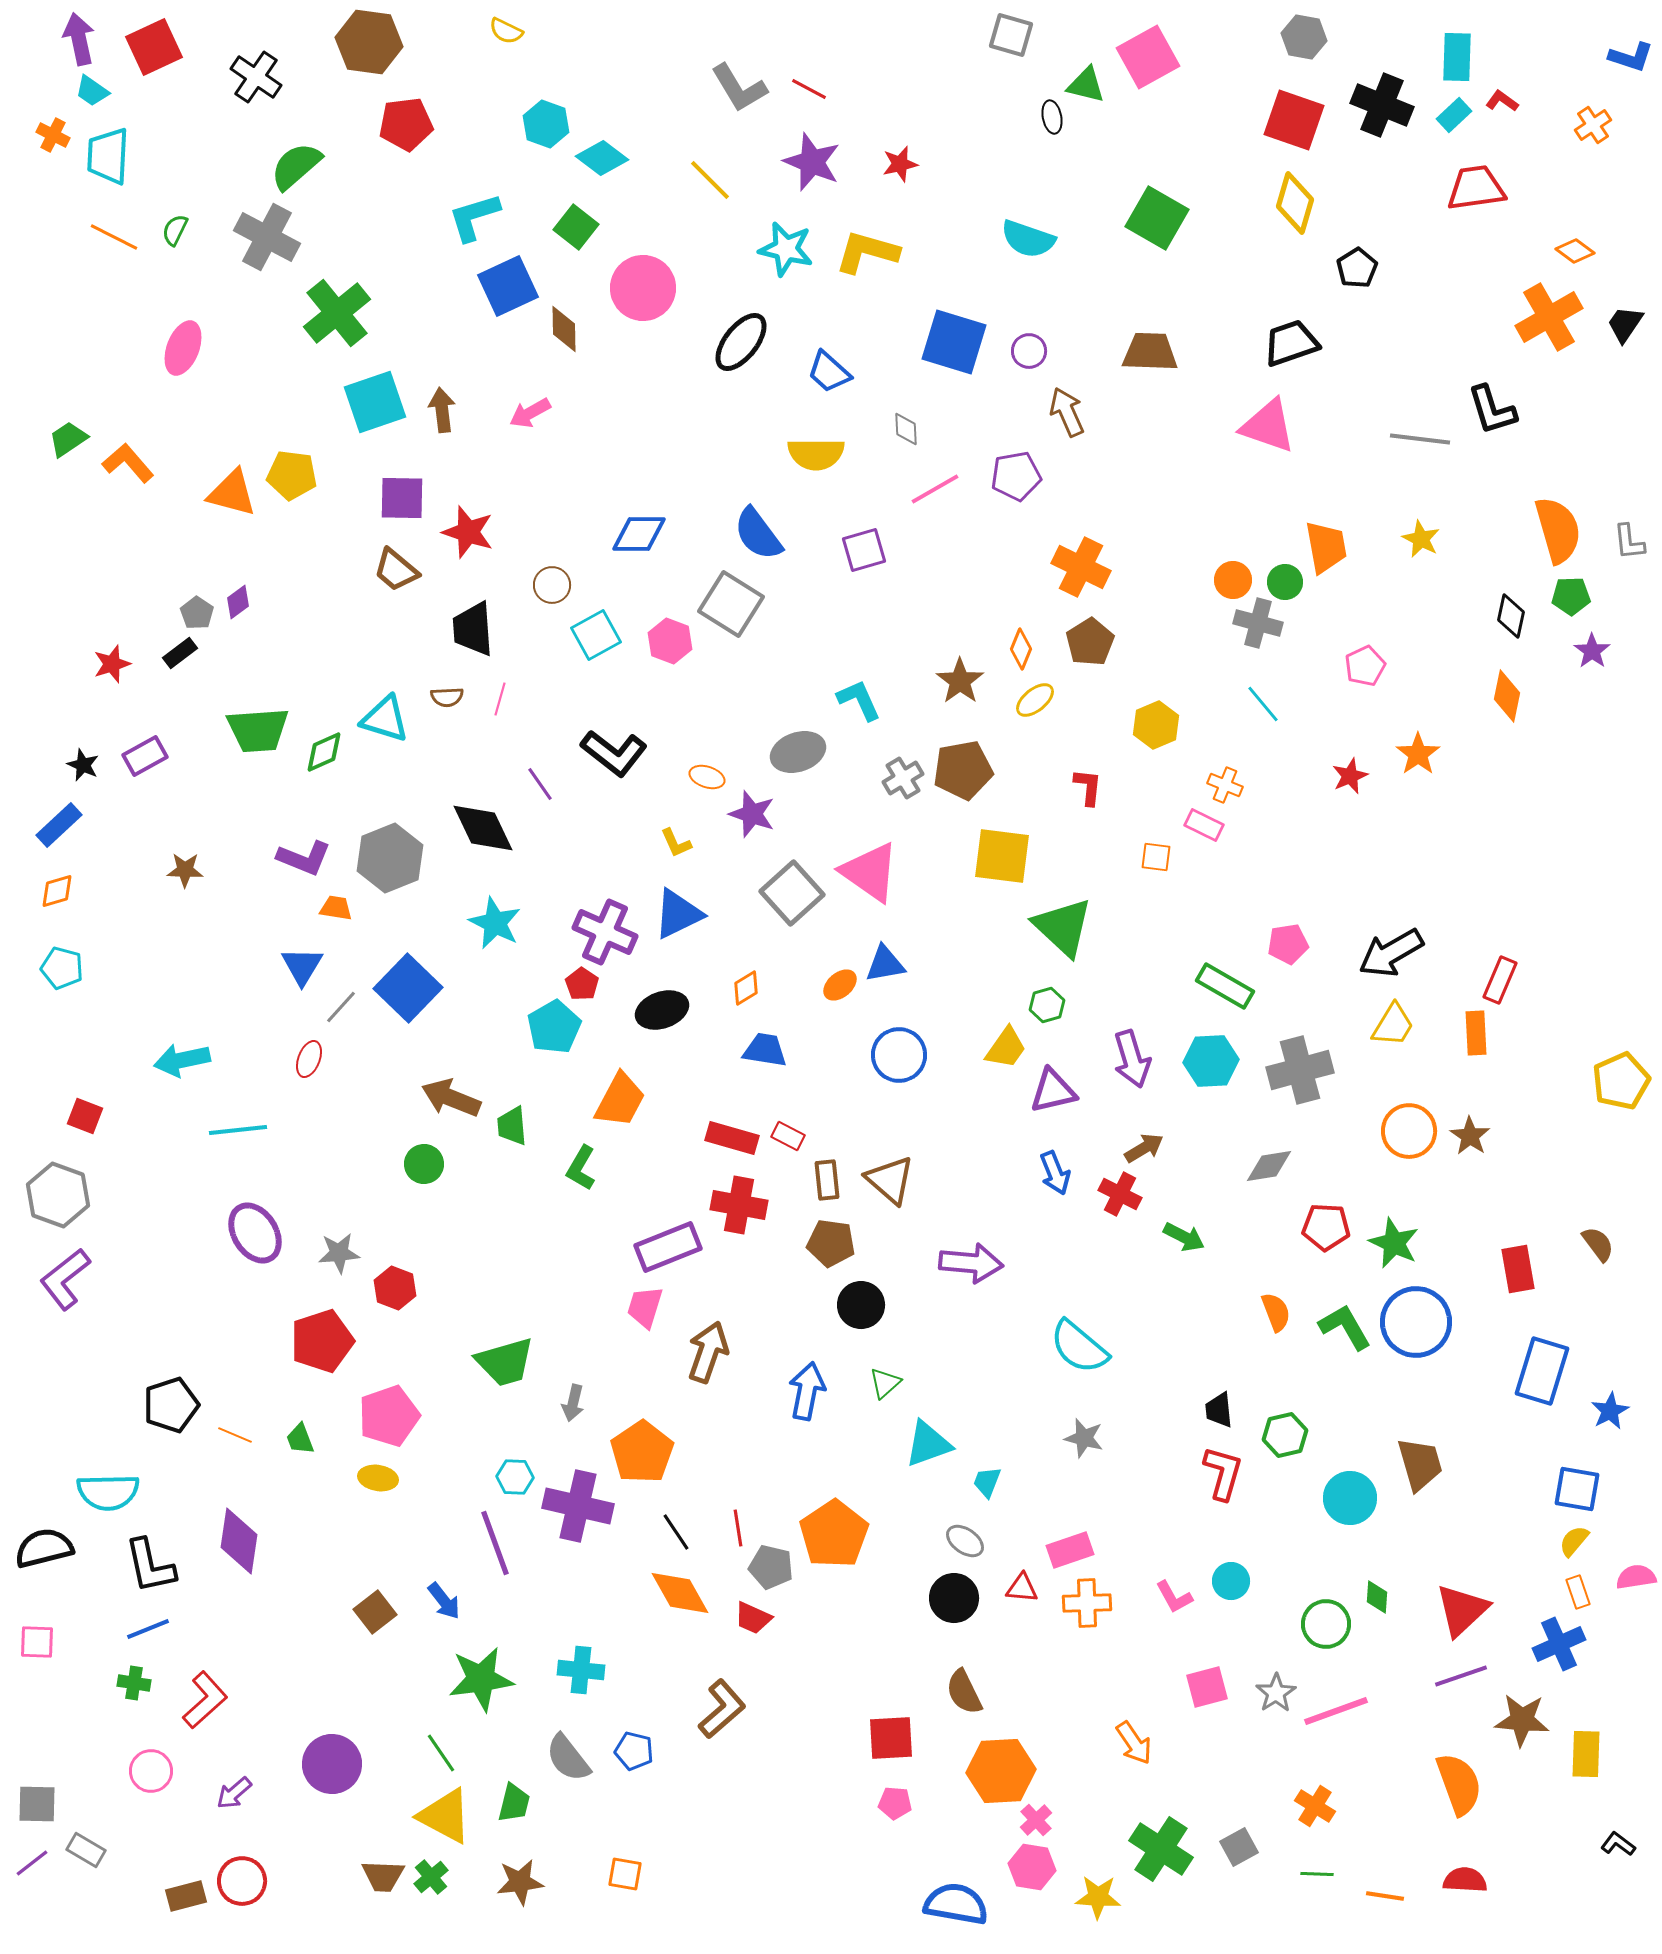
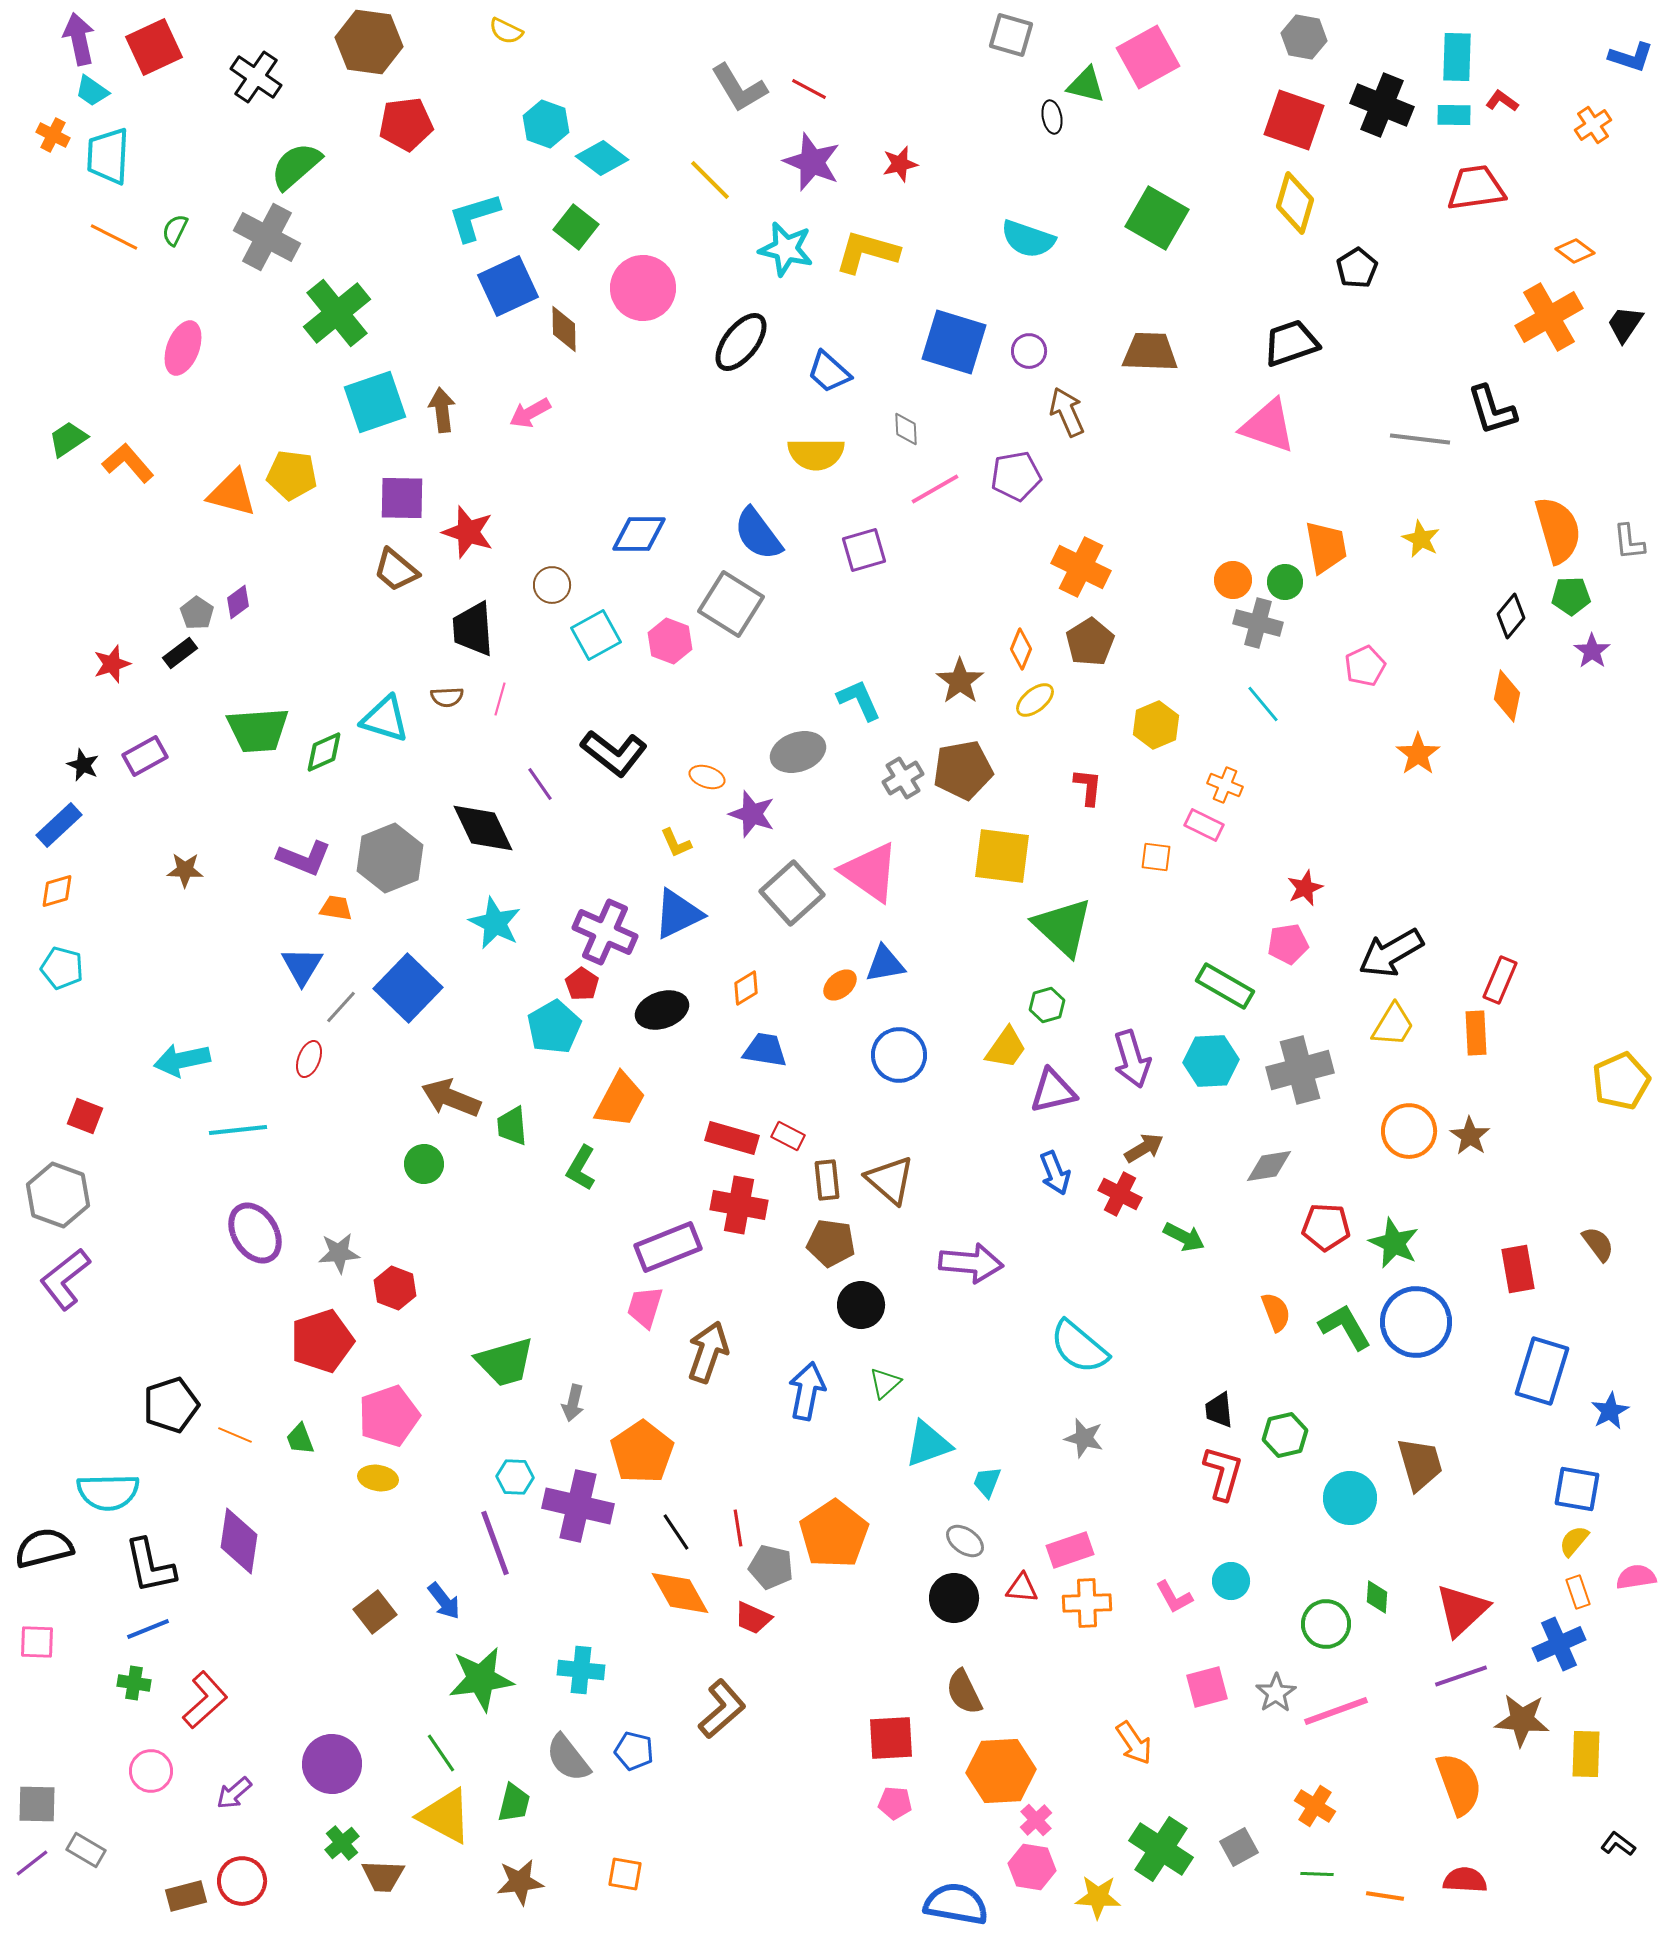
cyan rectangle at (1454, 115): rotated 44 degrees clockwise
black diamond at (1511, 616): rotated 27 degrees clockwise
red star at (1350, 776): moved 45 px left, 112 px down
green cross at (431, 1877): moved 89 px left, 34 px up
